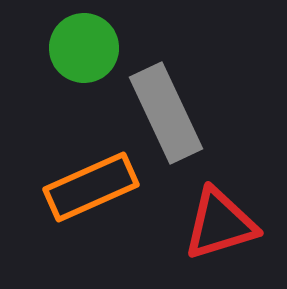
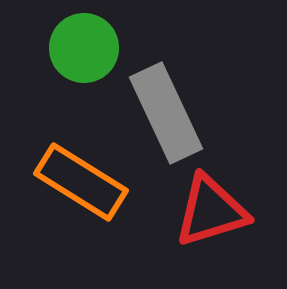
orange rectangle: moved 10 px left, 5 px up; rotated 56 degrees clockwise
red triangle: moved 9 px left, 13 px up
